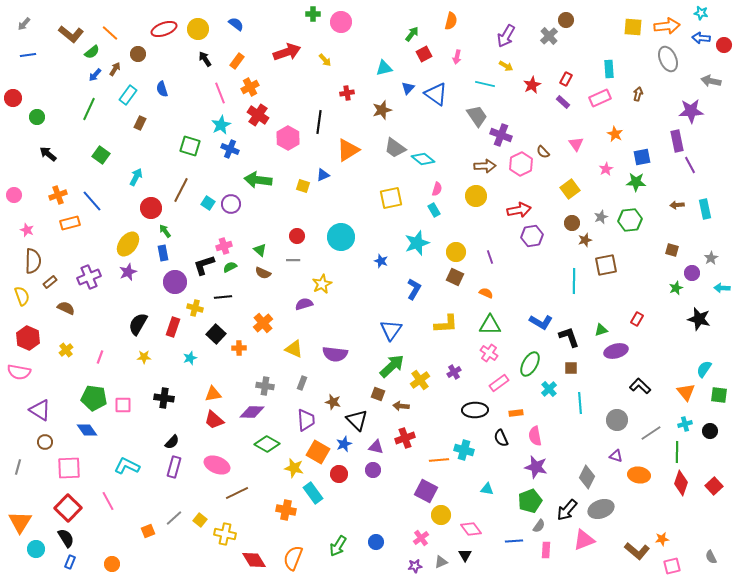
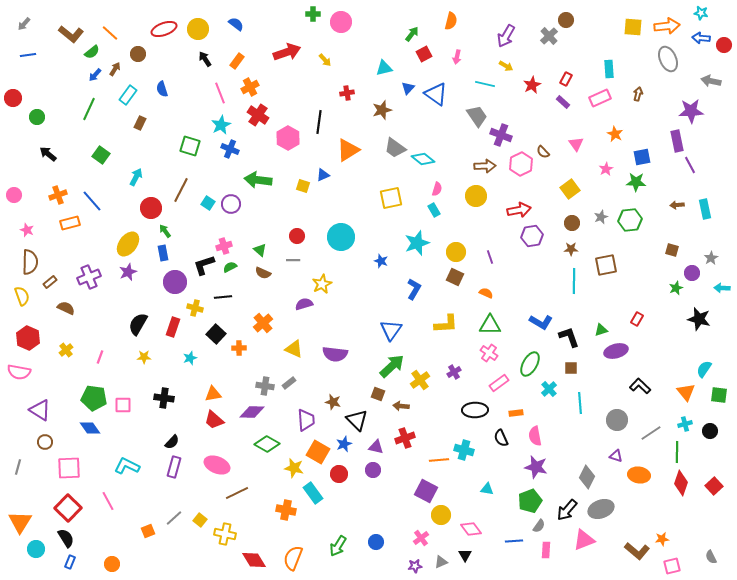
brown star at (585, 240): moved 14 px left, 9 px down; rotated 16 degrees clockwise
brown semicircle at (33, 261): moved 3 px left, 1 px down
gray rectangle at (302, 383): moved 13 px left; rotated 32 degrees clockwise
blue diamond at (87, 430): moved 3 px right, 2 px up
